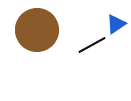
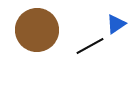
black line: moved 2 px left, 1 px down
